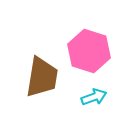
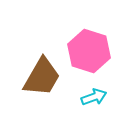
brown trapezoid: rotated 21 degrees clockwise
